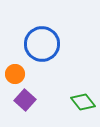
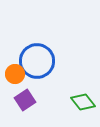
blue circle: moved 5 px left, 17 px down
purple square: rotated 15 degrees clockwise
